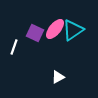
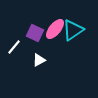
white line: rotated 21 degrees clockwise
white triangle: moved 19 px left, 17 px up
